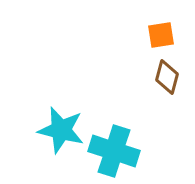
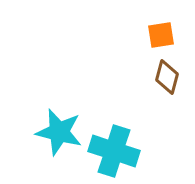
cyan star: moved 2 px left, 2 px down
